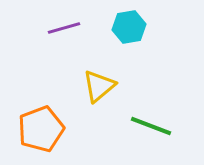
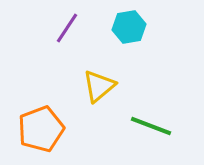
purple line: moved 3 px right; rotated 40 degrees counterclockwise
